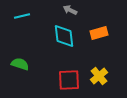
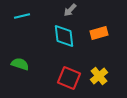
gray arrow: rotated 72 degrees counterclockwise
red square: moved 2 px up; rotated 25 degrees clockwise
